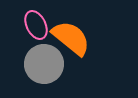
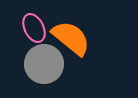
pink ellipse: moved 2 px left, 3 px down
